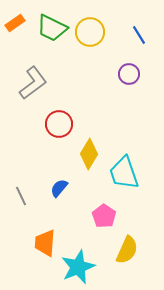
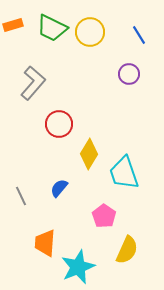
orange rectangle: moved 2 px left, 2 px down; rotated 18 degrees clockwise
gray L-shape: rotated 12 degrees counterclockwise
